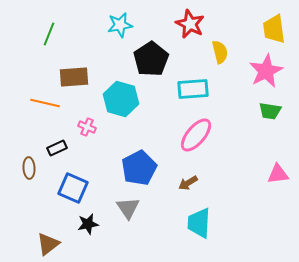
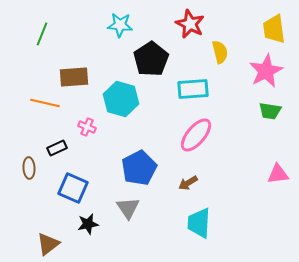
cyan star: rotated 15 degrees clockwise
green line: moved 7 px left
